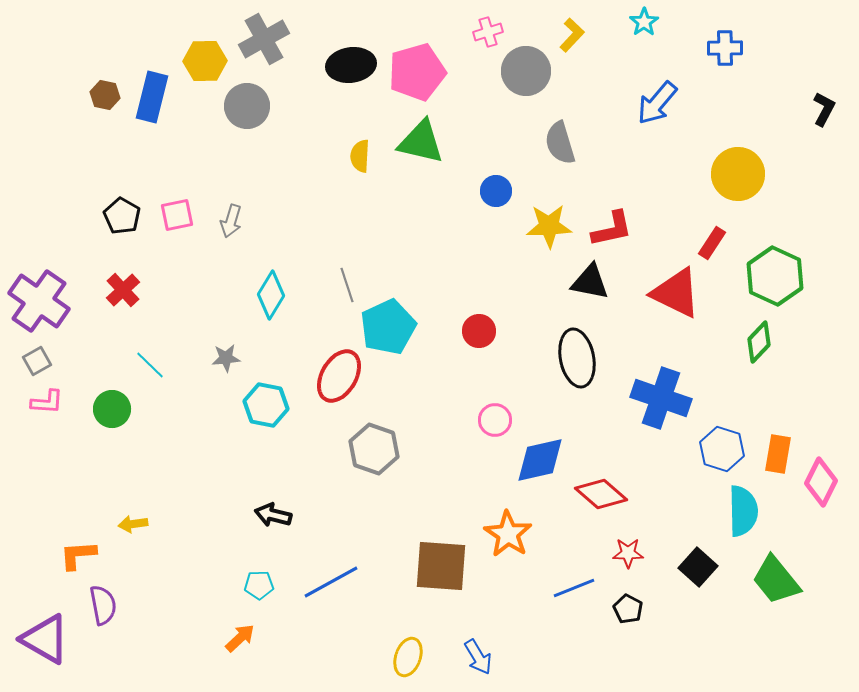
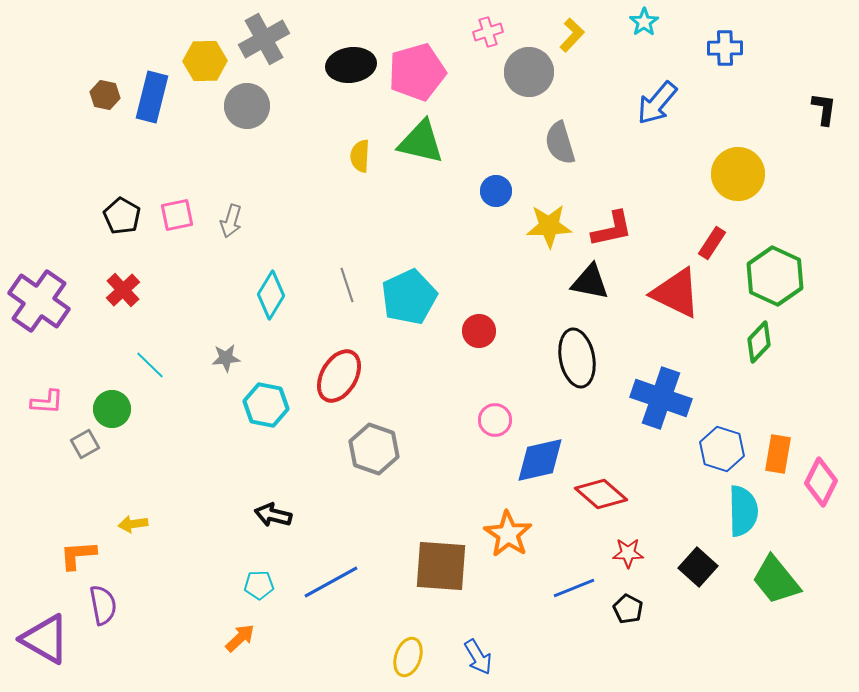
gray circle at (526, 71): moved 3 px right, 1 px down
black L-shape at (824, 109): rotated 20 degrees counterclockwise
cyan pentagon at (388, 327): moved 21 px right, 30 px up
gray square at (37, 361): moved 48 px right, 83 px down
